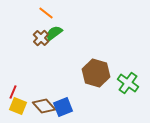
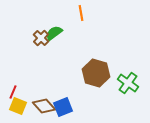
orange line: moved 35 px right; rotated 42 degrees clockwise
